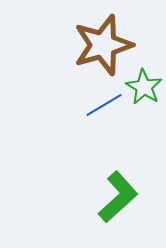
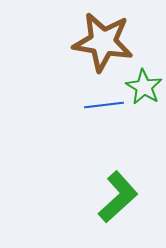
brown star: moved 3 px up; rotated 26 degrees clockwise
blue line: rotated 24 degrees clockwise
